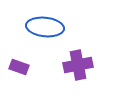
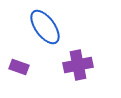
blue ellipse: rotated 48 degrees clockwise
